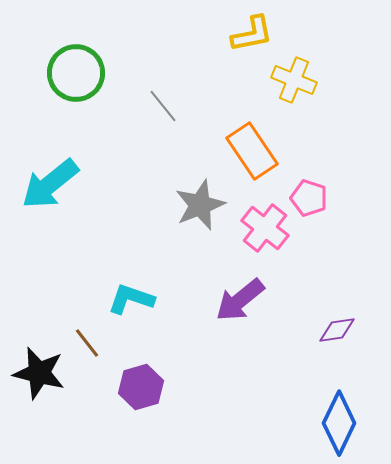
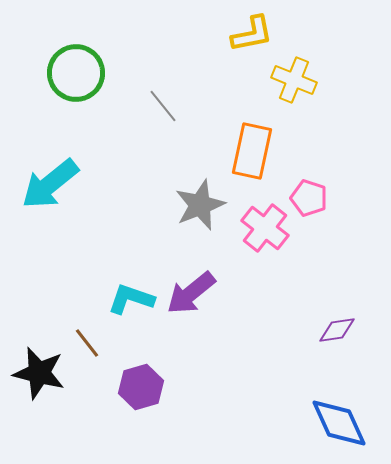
orange rectangle: rotated 46 degrees clockwise
purple arrow: moved 49 px left, 7 px up
blue diamond: rotated 50 degrees counterclockwise
